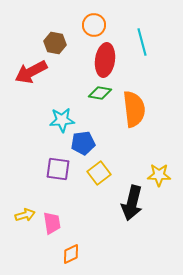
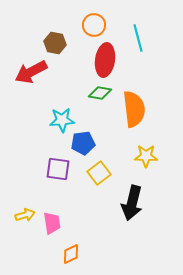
cyan line: moved 4 px left, 4 px up
yellow star: moved 13 px left, 19 px up
